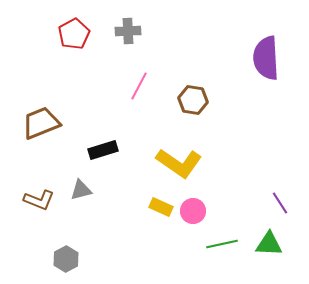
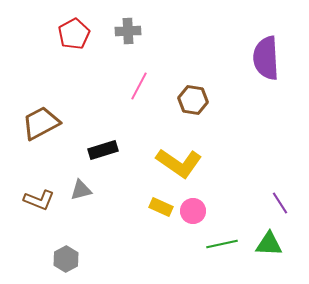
brown trapezoid: rotated 6 degrees counterclockwise
